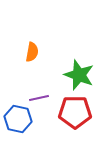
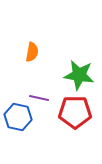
green star: rotated 12 degrees counterclockwise
purple line: rotated 24 degrees clockwise
blue hexagon: moved 2 px up
